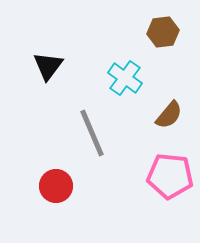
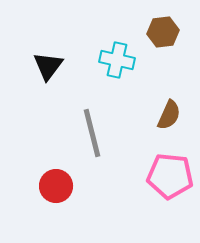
cyan cross: moved 8 px left, 18 px up; rotated 24 degrees counterclockwise
brown semicircle: rotated 16 degrees counterclockwise
gray line: rotated 9 degrees clockwise
